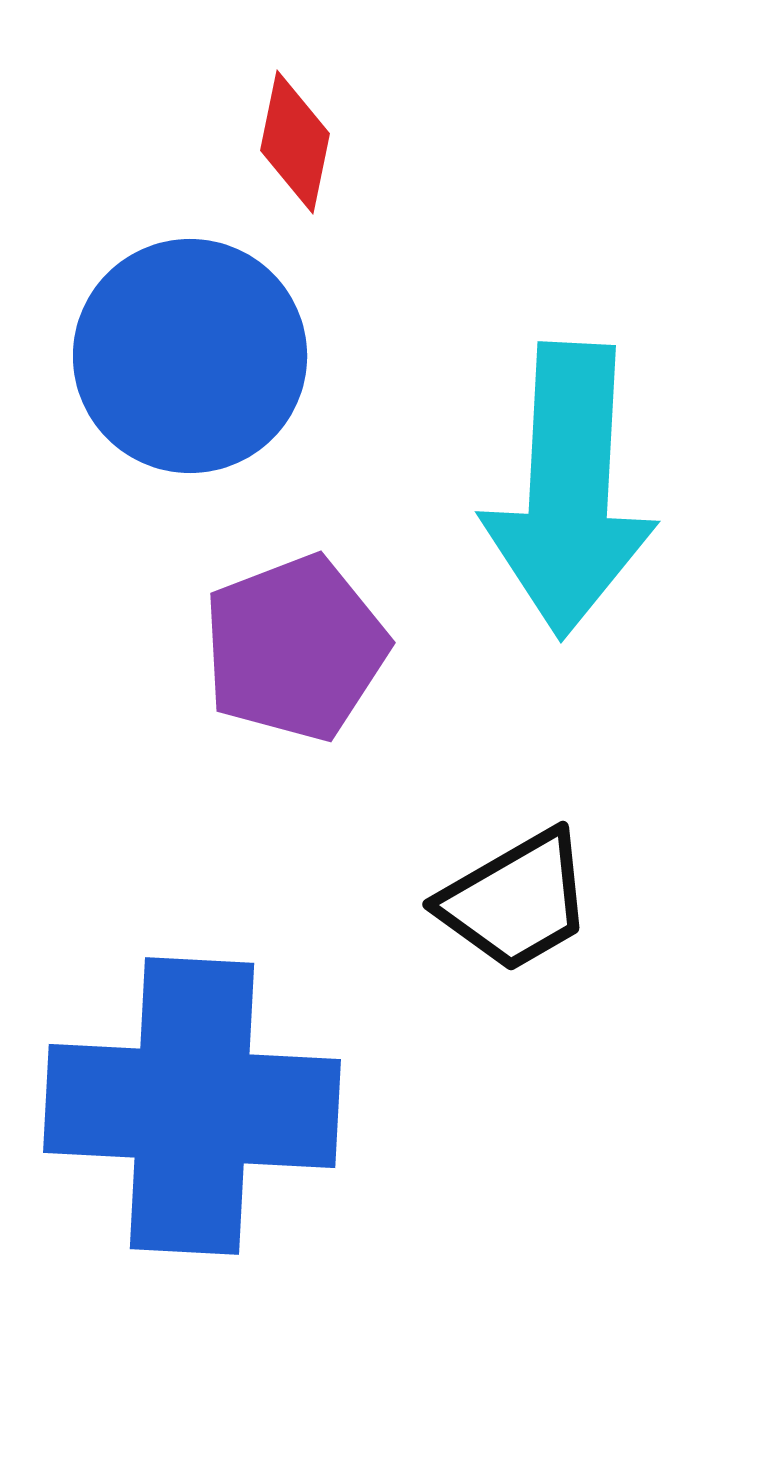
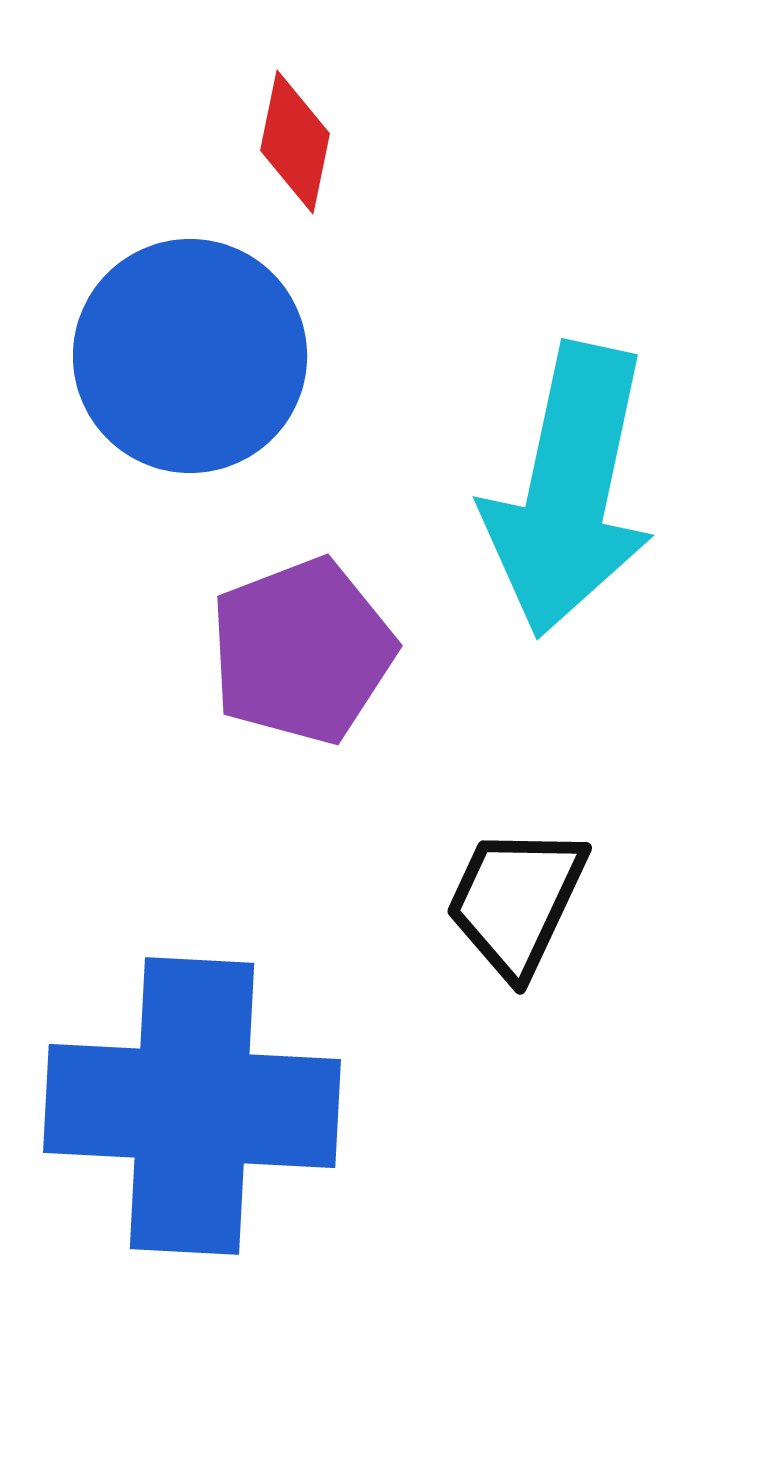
cyan arrow: rotated 9 degrees clockwise
purple pentagon: moved 7 px right, 3 px down
black trapezoid: rotated 145 degrees clockwise
